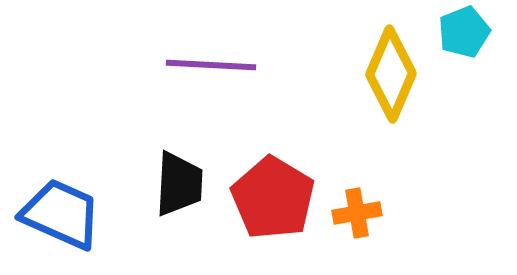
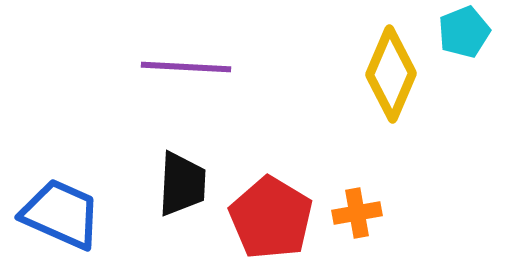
purple line: moved 25 px left, 2 px down
black trapezoid: moved 3 px right
red pentagon: moved 2 px left, 20 px down
